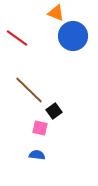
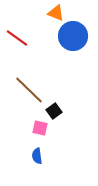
blue semicircle: moved 1 px down; rotated 105 degrees counterclockwise
